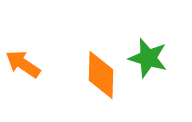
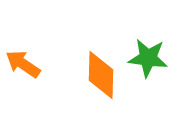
green star: rotated 9 degrees counterclockwise
